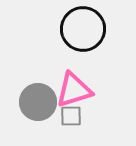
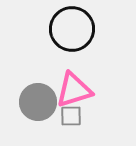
black circle: moved 11 px left
